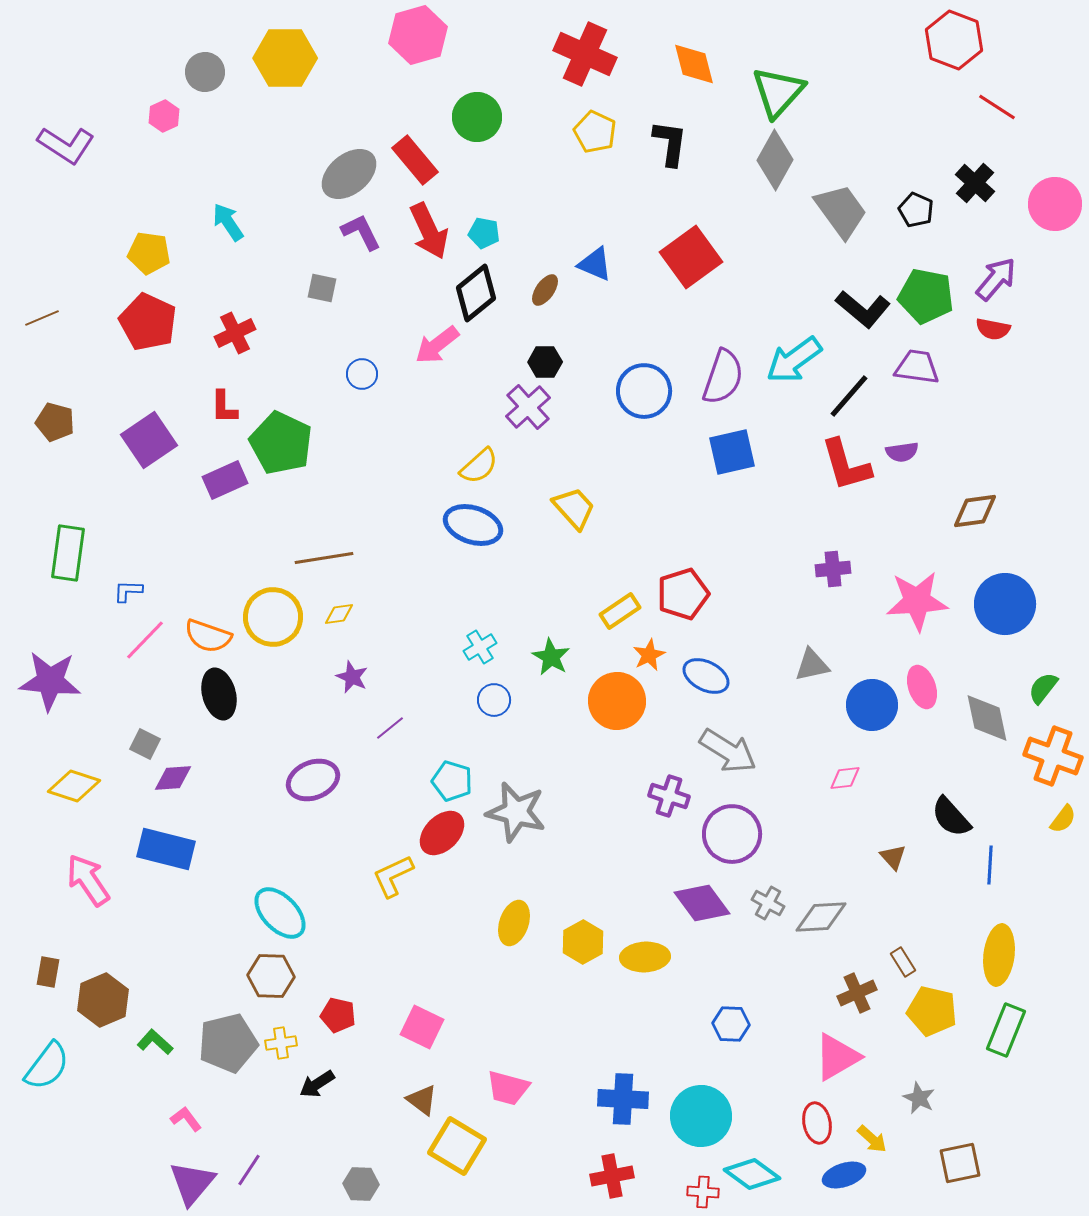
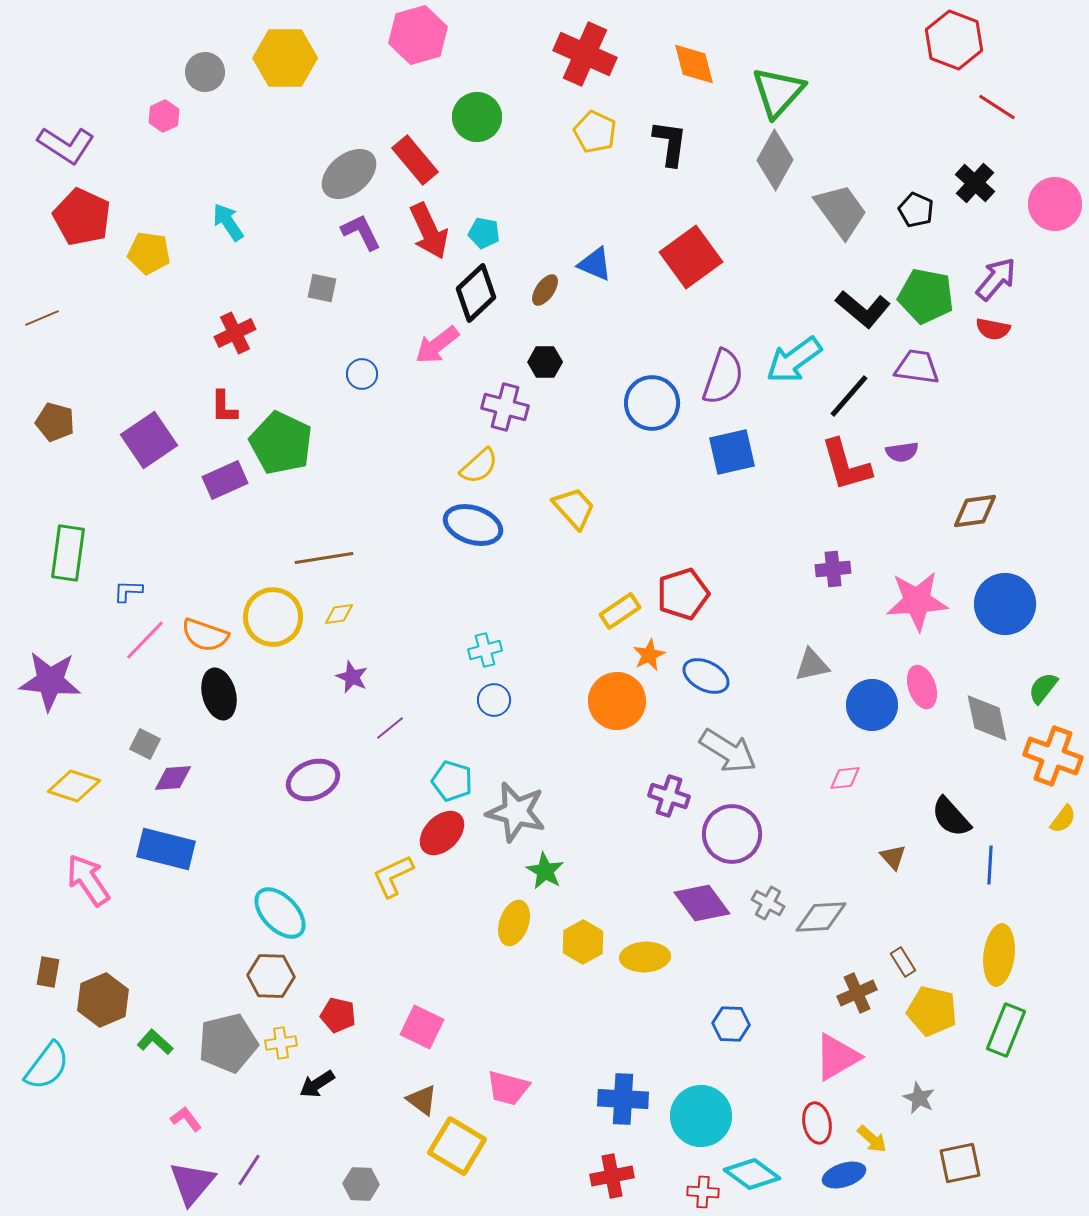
black diamond at (476, 293): rotated 4 degrees counterclockwise
red pentagon at (148, 322): moved 66 px left, 105 px up
blue circle at (644, 391): moved 8 px right, 12 px down
purple cross at (528, 407): moved 23 px left; rotated 33 degrees counterclockwise
orange semicircle at (208, 636): moved 3 px left, 1 px up
cyan cross at (480, 647): moved 5 px right, 3 px down; rotated 16 degrees clockwise
green star at (551, 657): moved 6 px left, 214 px down
